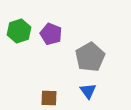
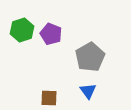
green hexagon: moved 3 px right, 1 px up
